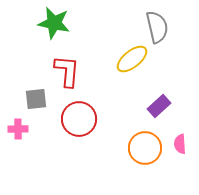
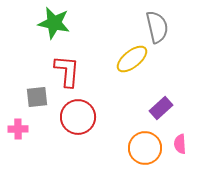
gray square: moved 1 px right, 2 px up
purple rectangle: moved 2 px right, 2 px down
red circle: moved 1 px left, 2 px up
